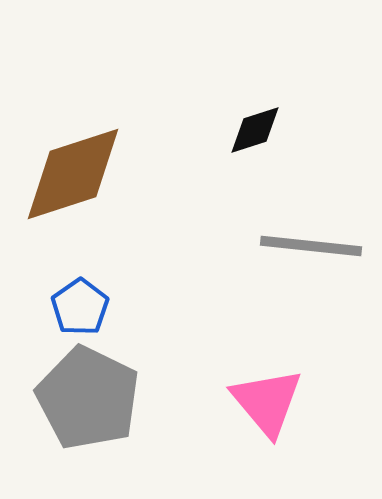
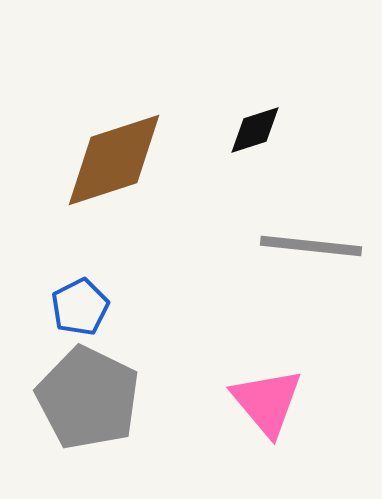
brown diamond: moved 41 px right, 14 px up
blue pentagon: rotated 8 degrees clockwise
